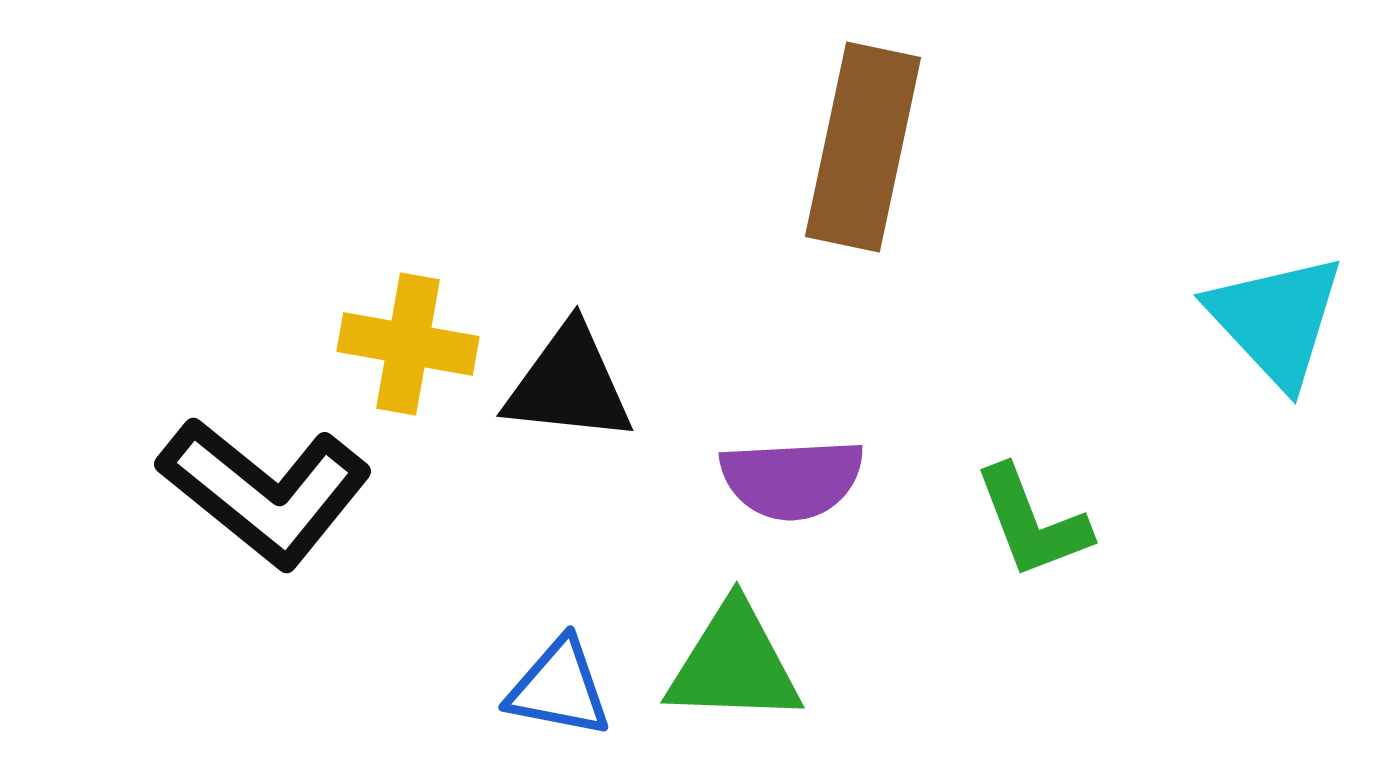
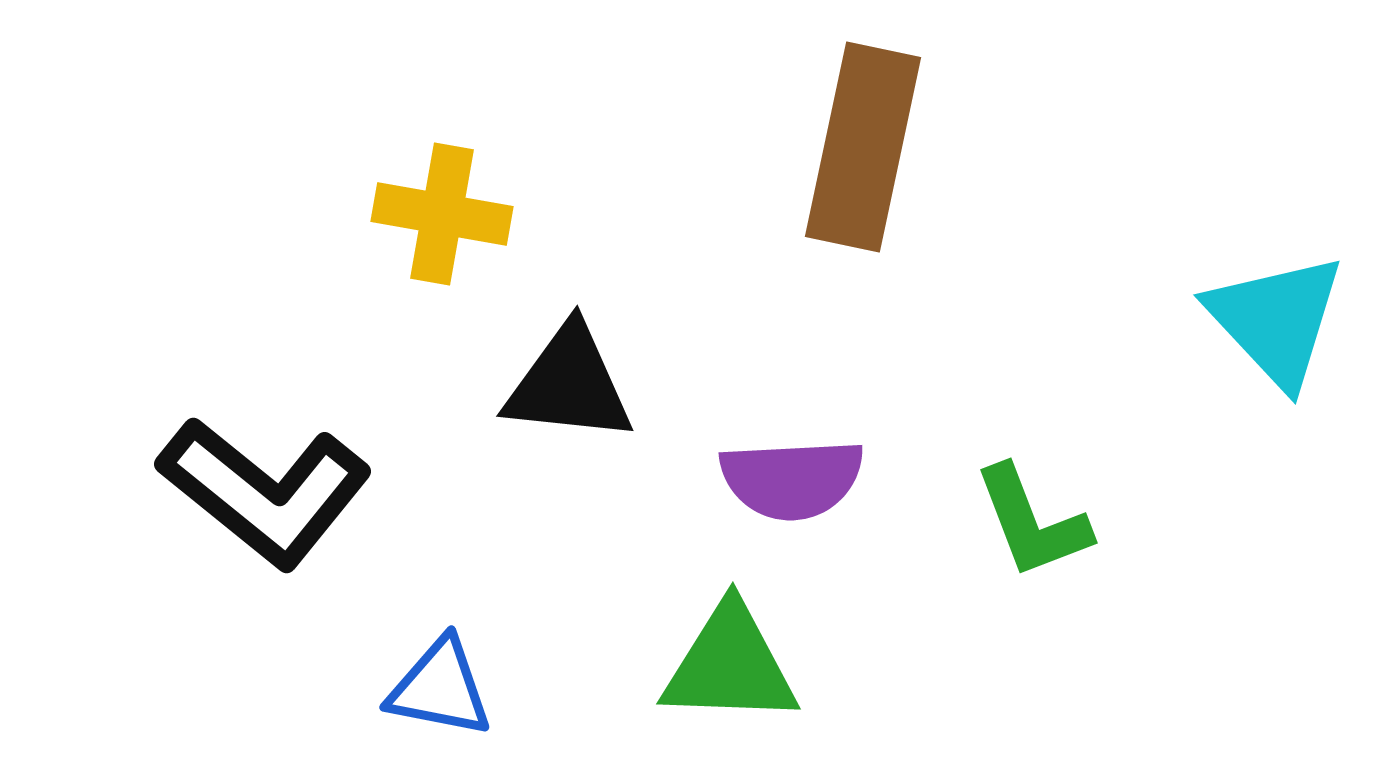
yellow cross: moved 34 px right, 130 px up
green triangle: moved 4 px left, 1 px down
blue triangle: moved 119 px left
